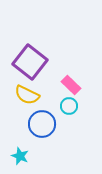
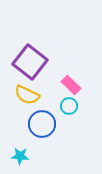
cyan star: rotated 18 degrees counterclockwise
